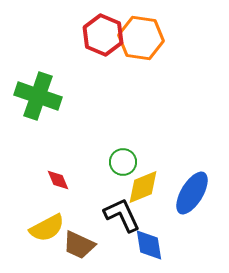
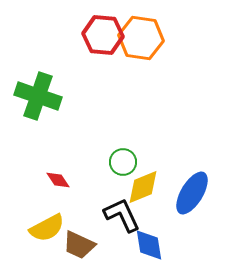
red hexagon: rotated 18 degrees counterclockwise
red diamond: rotated 10 degrees counterclockwise
